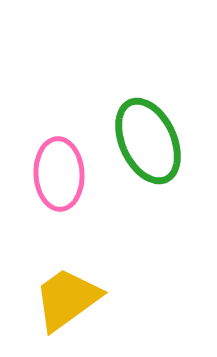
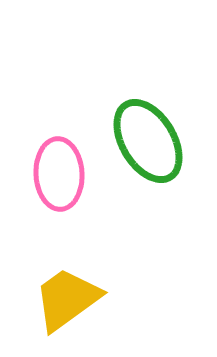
green ellipse: rotated 6 degrees counterclockwise
